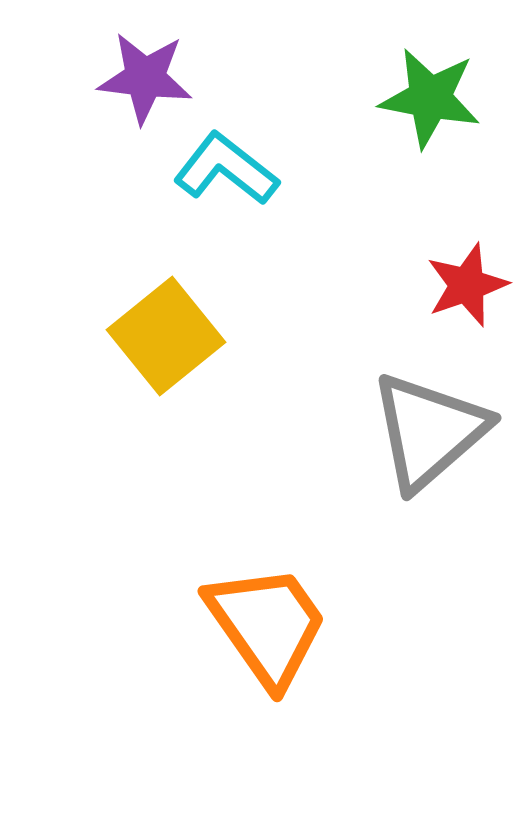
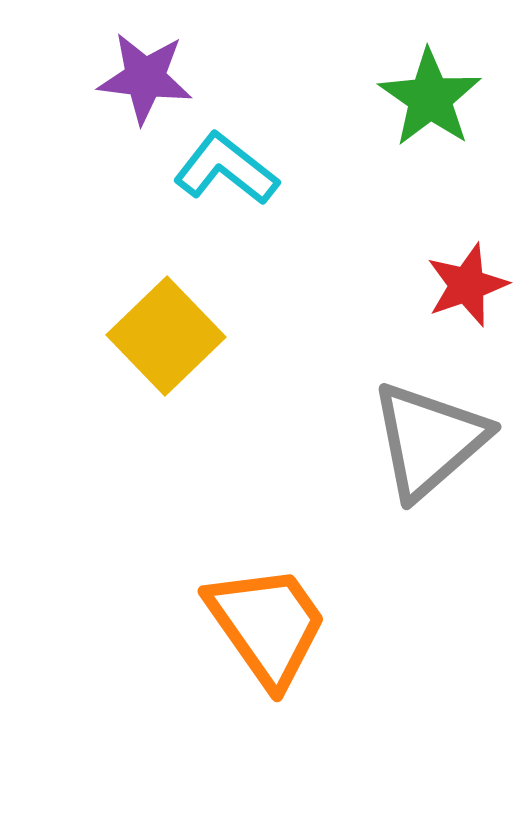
green star: rotated 24 degrees clockwise
yellow square: rotated 5 degrees counterclockwise
gray triangle: moved 9 px down
